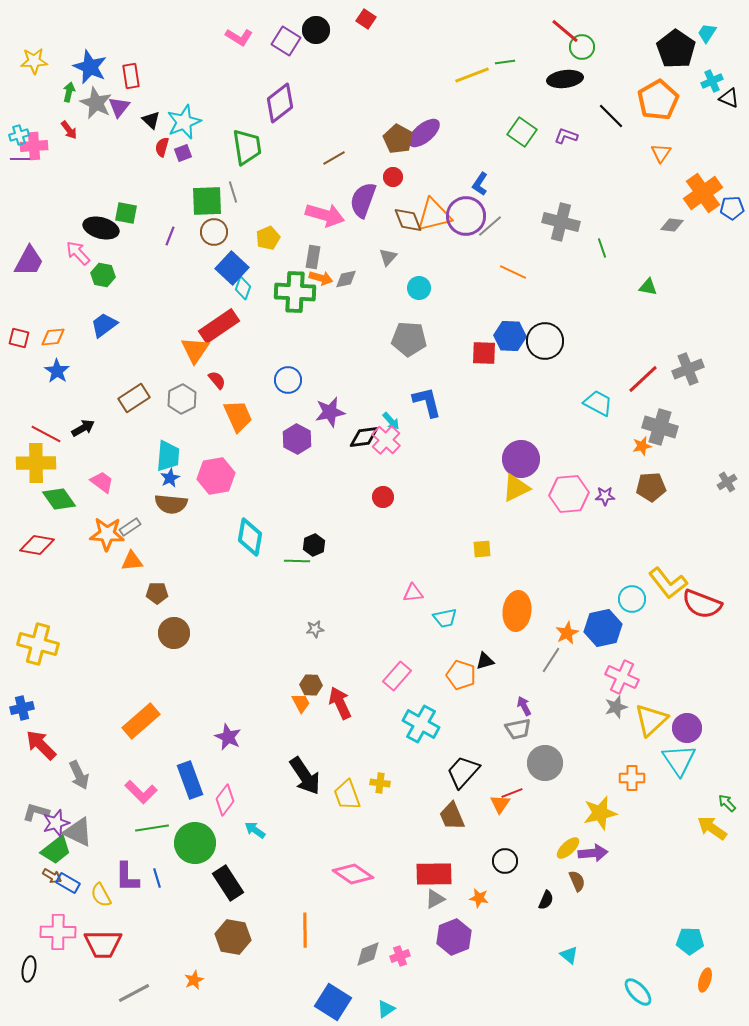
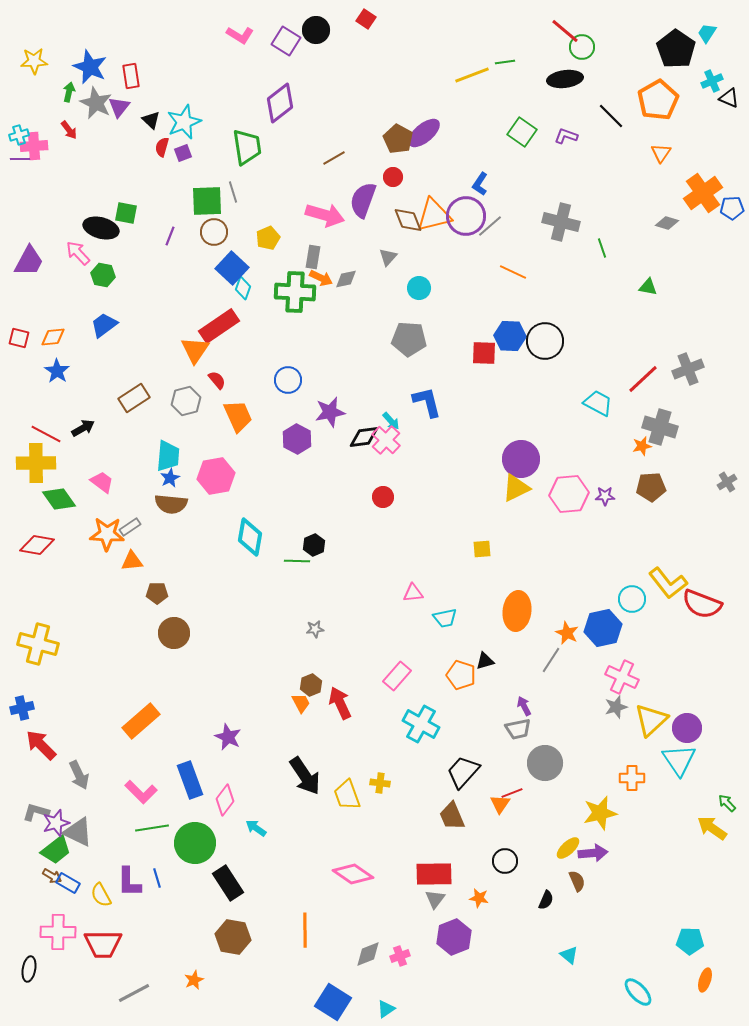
pink L-shape at (239, 37): moved 1 px right, 2 px up
gray diamond at (672, 225): moved 5 px left, 2 px up; rotated 10 degrees clockwise
orange arrow at (321, 278): rotated 10 degrees clockwise
gray hexagon at (182, 399): moved 4 px right, 2 px down; rotated 12 degrees clockwise
orange star at (567, 633): rotated 20 degrees counterclockwise
brown hexagon at (311, 685): rotated 25 degrees counterclockwise
cyan arrow at (255, 830): moved 1 px right, 2 px up
purple L-shape at (127, 877): moved 2 px right, 5 px down
gray triangle at (435, 899): rotated 25 degrees counterclockwise
